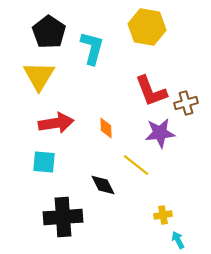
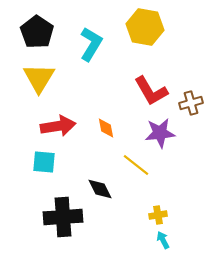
yellow hexagon: moved 2 px left
black pentagon: moved 12 px left
cyan L-shape: moved 1 px left, 4 px up; rotated 16 degrees clockwise
yellow triangle: moved 2 px down
red L-shape: rotated 9 degrees counterclockwise
brown cross: moved 5 px right
red arrow: moved 2 px right, 3 px down
orange diamond: rotated 10 degrees counterclockwise
black diamond: moved 3 px left, 4 px down
yellow cross: moved 5 px left
cyan arrow: moved 15 px left
